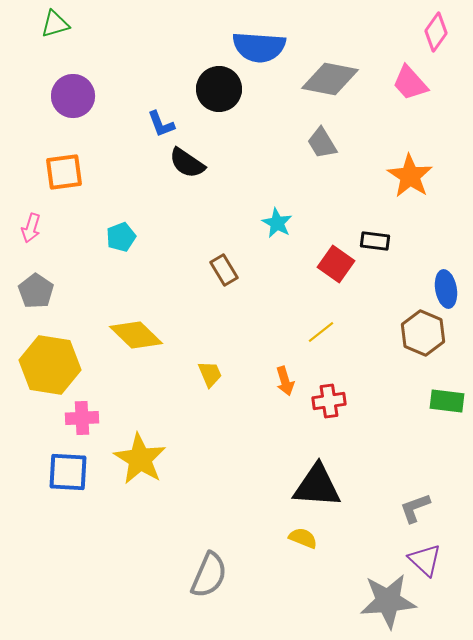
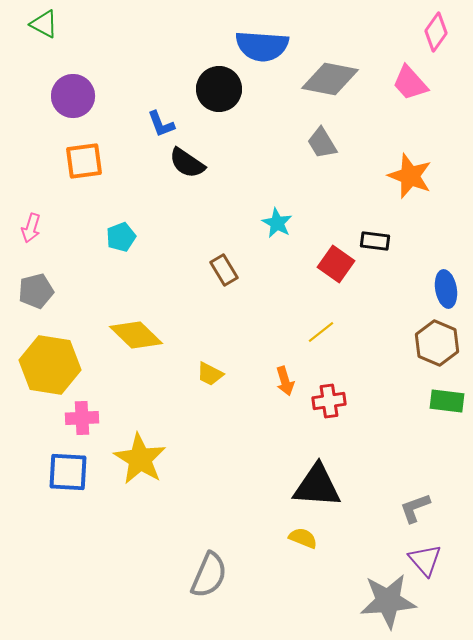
green triangle: moved 11 px left; rotated 44 degrees clockwise
blue semicircle: moved 3 px right, 1 px up
orange square: moved 20 px right, 11 px up
orange star: rotated 12 degrees counterclockwise
gray pentagon: rotated 24 degrees clockwise
brown hexagon: moved 14 px right, 10 px down
yellow trapezoid: rotated 140 degrees clockwise
purple triangle: rotated 6 degrees clockwise
